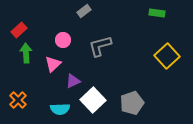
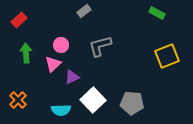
green rectangle: rotated 21 degrees clockwise
red rectangle: moved 10 px up
pink circle: moved 2 px left, 5 px down
yellow square: rotated 20 degrees clockwise
purple triangle: moved 1 px left, 4 px up
gray pentagon: rotated 25 degrees clockwise
cyan semicircle: moved 1 px right, 1 px down
